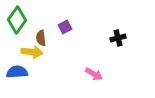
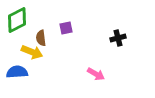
green diamond: rotated 28 degrees clockwise
purple square: moved 1 px right, 1 px down; rotated 16 degrees clockwise
yellow arrow: rotated 15 degrees clockwise
pink arrow: moved 2 px right
